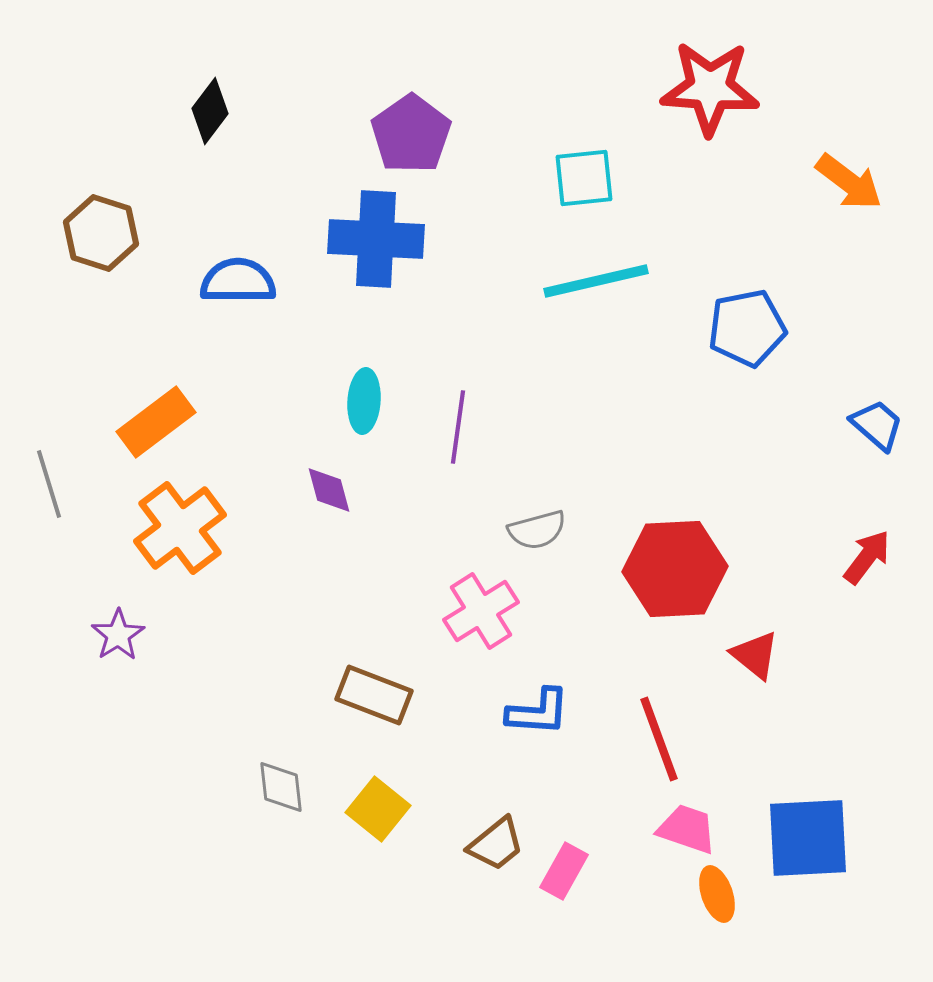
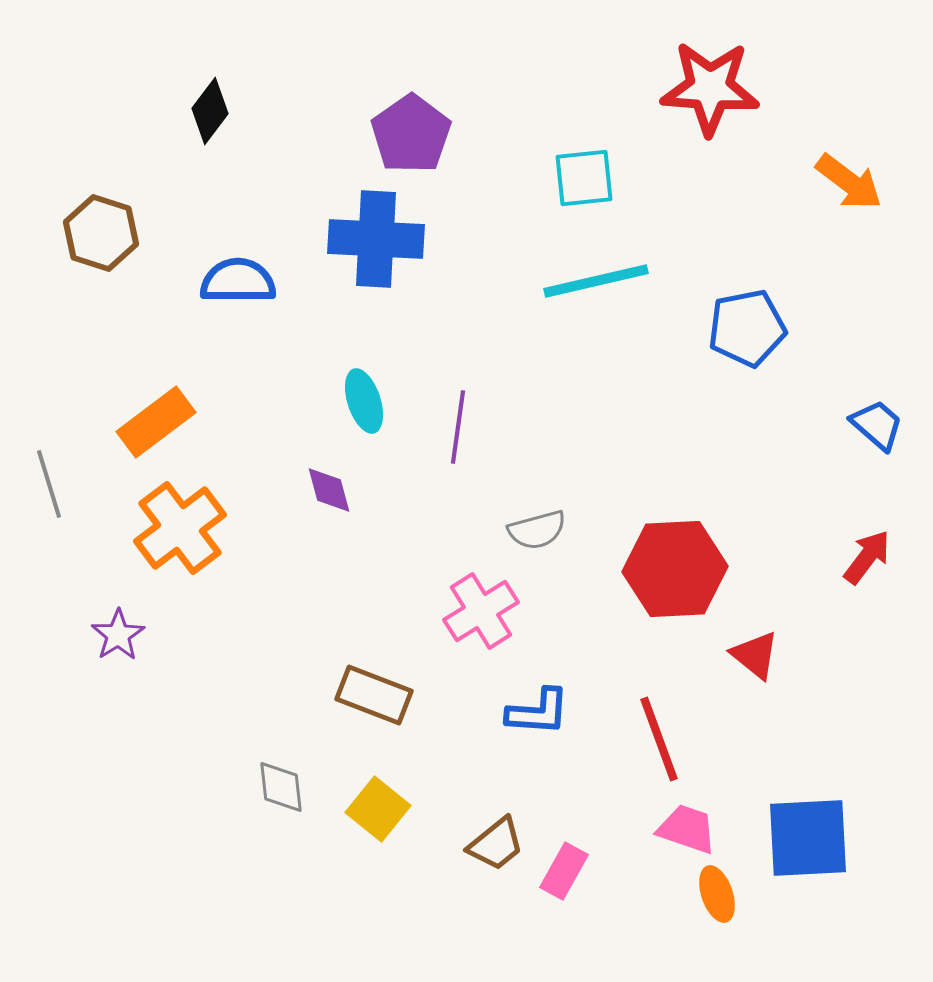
cyan ellipse: rotated 22 degrees counterclockwise
